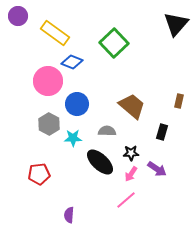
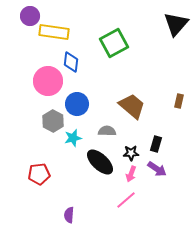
purple circle: moved 12 px right
yellow rectangle: moved 1 px left, 1 px up; rotated 28 degrees counterclockwise
green square: rotated 16 degrees clockwise
blue diamond: moved 1 px left; rotated 75 degrees clockwise
gray hexagon: moved 4 px right, 3 px up
black rectangle: moved 6 px left, 12 px down
cyan star: rotated 12 degrees counterclockwise
pink arrow: rotated 14 degrees counterclockwise
